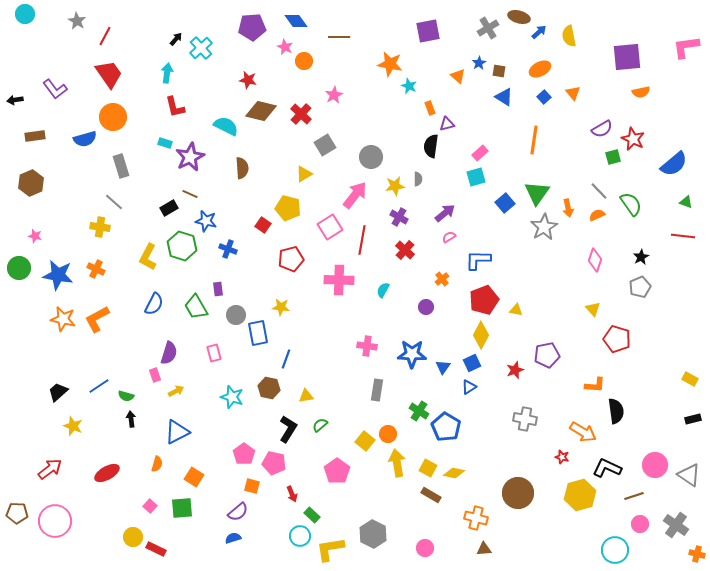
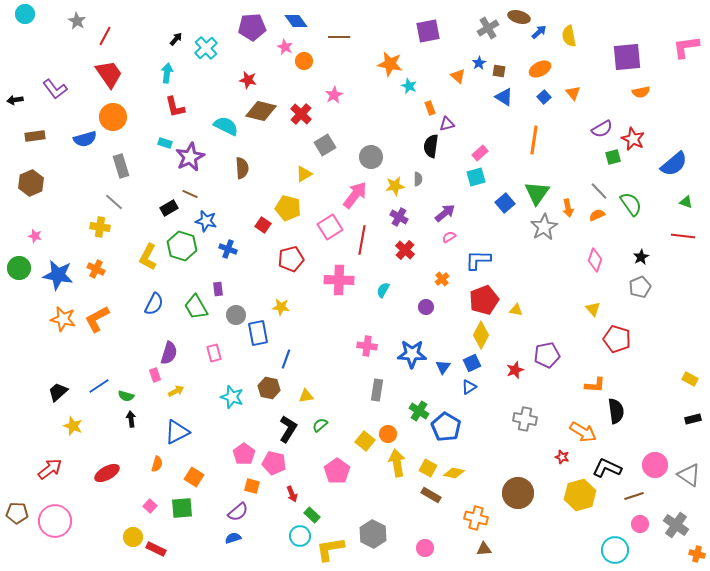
cyan cross at (201, 48): moved 5 px right
